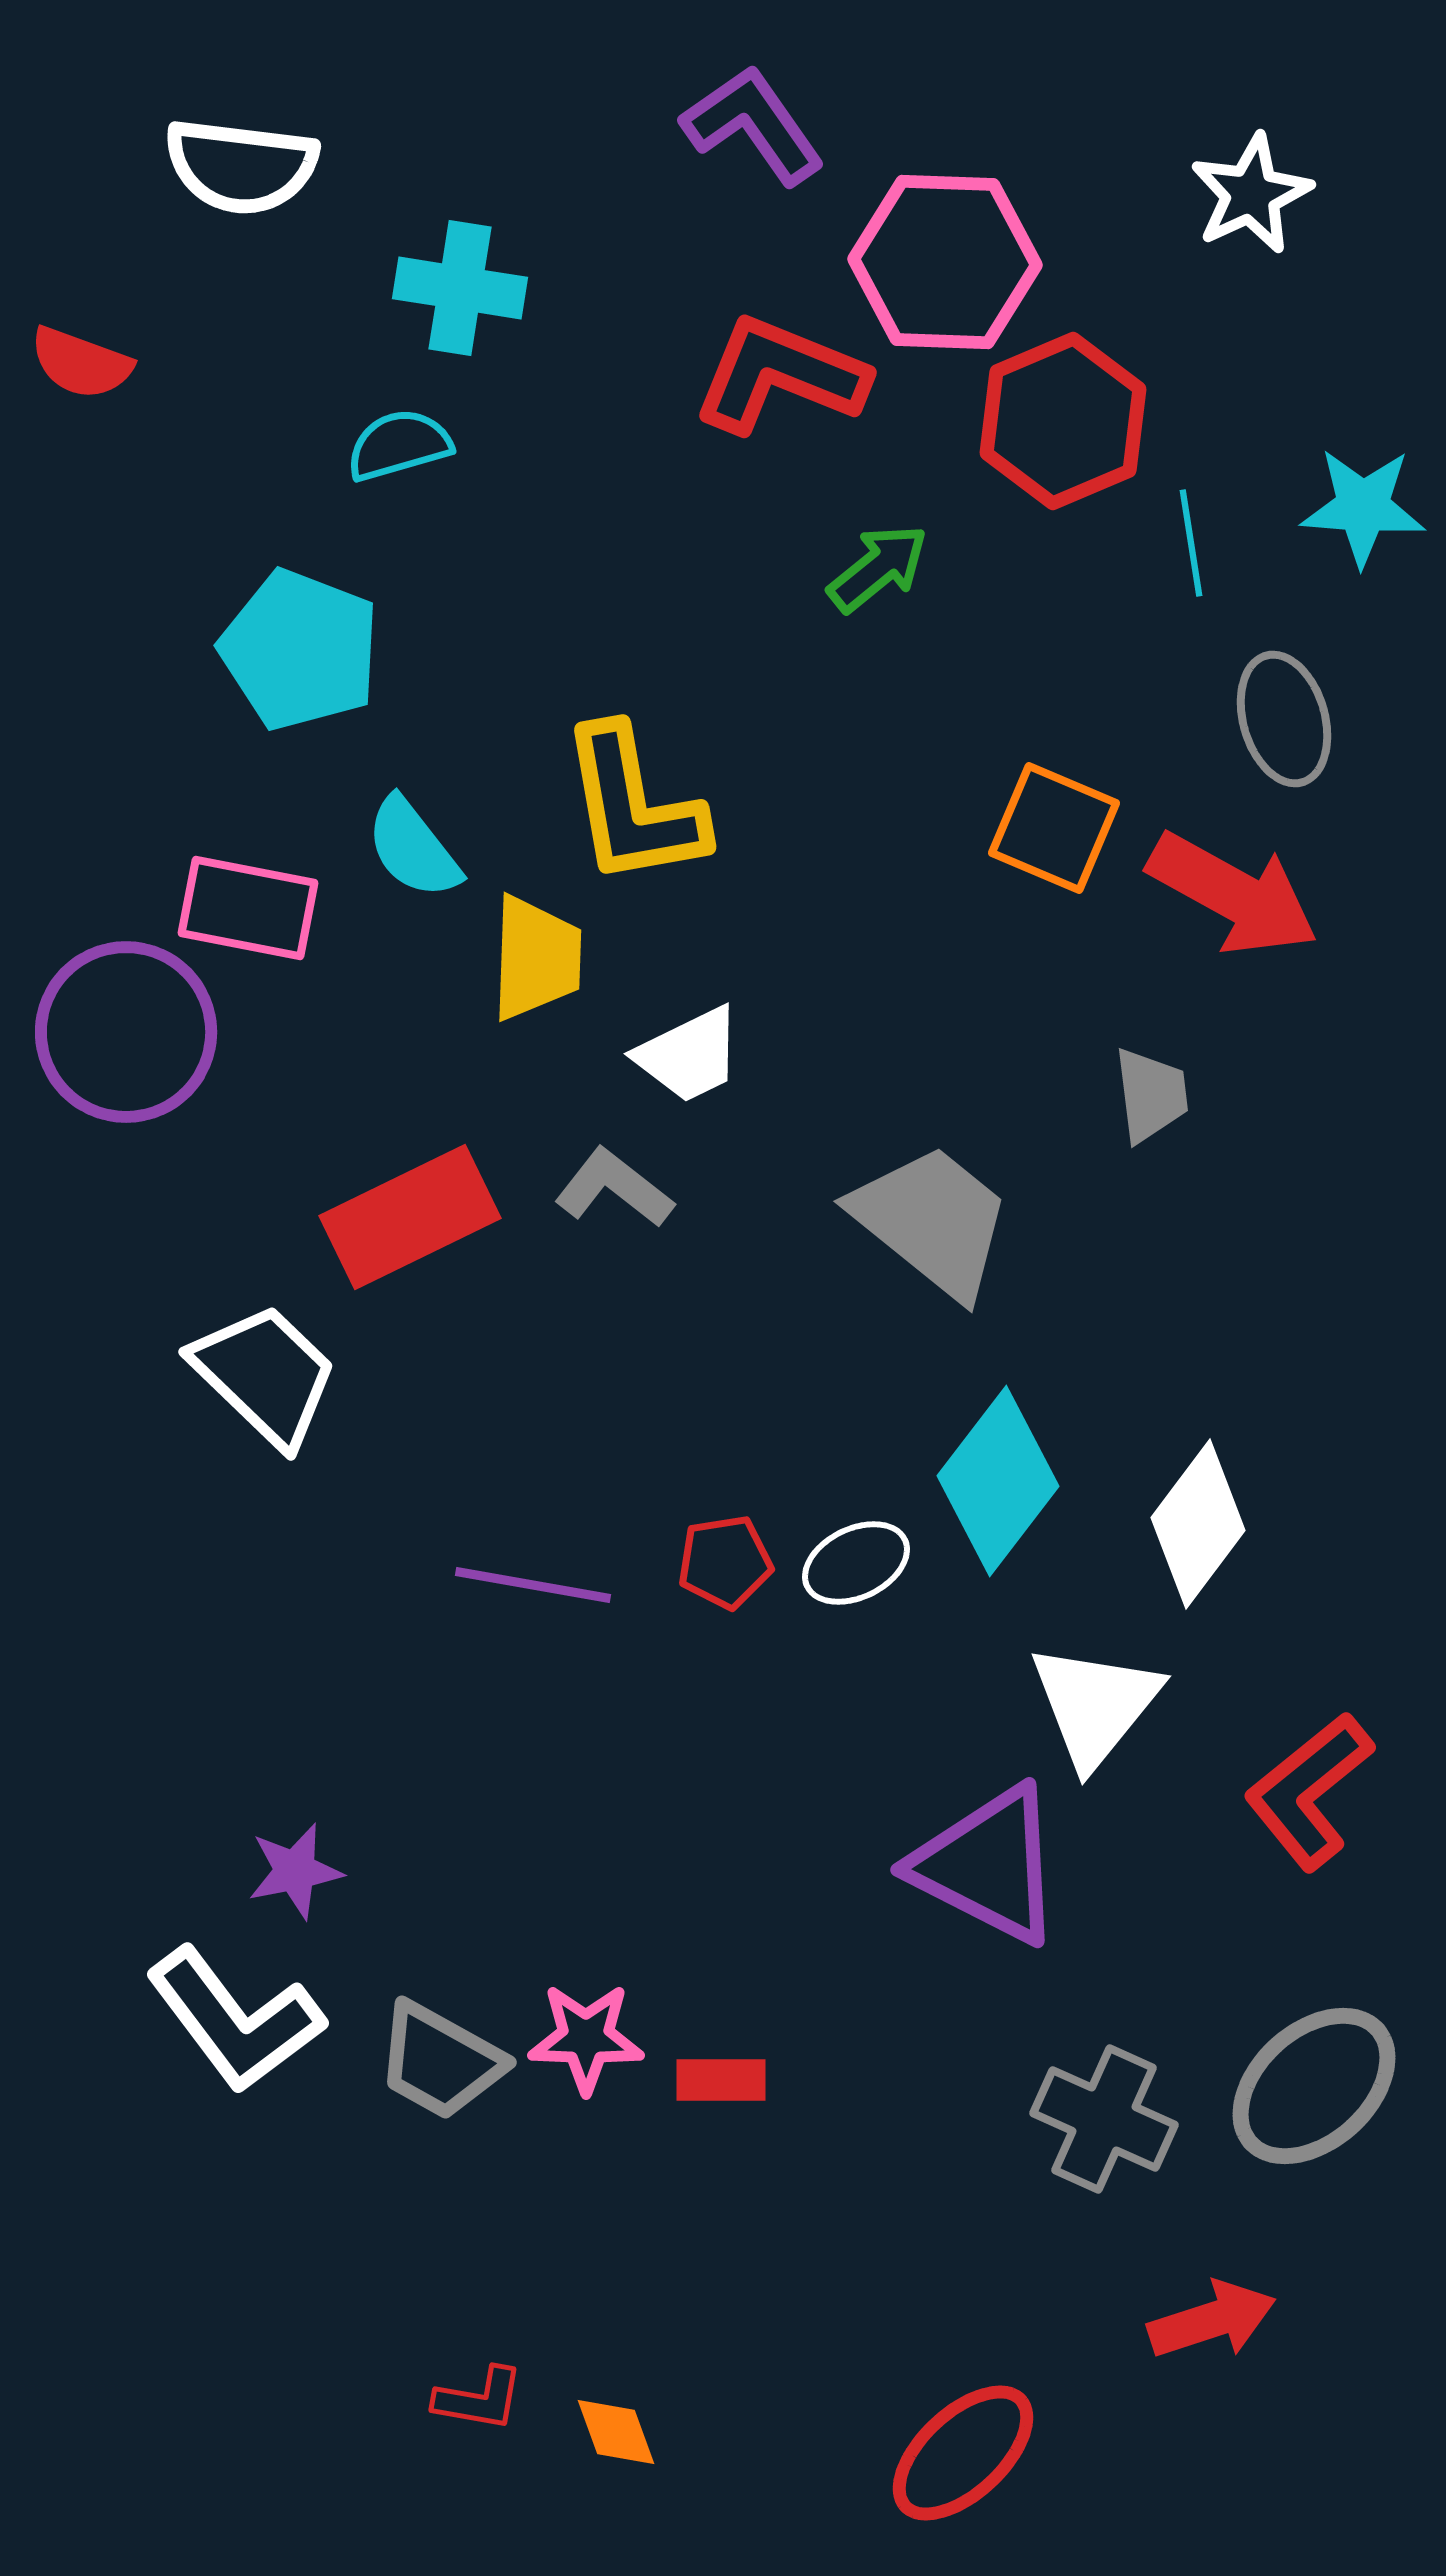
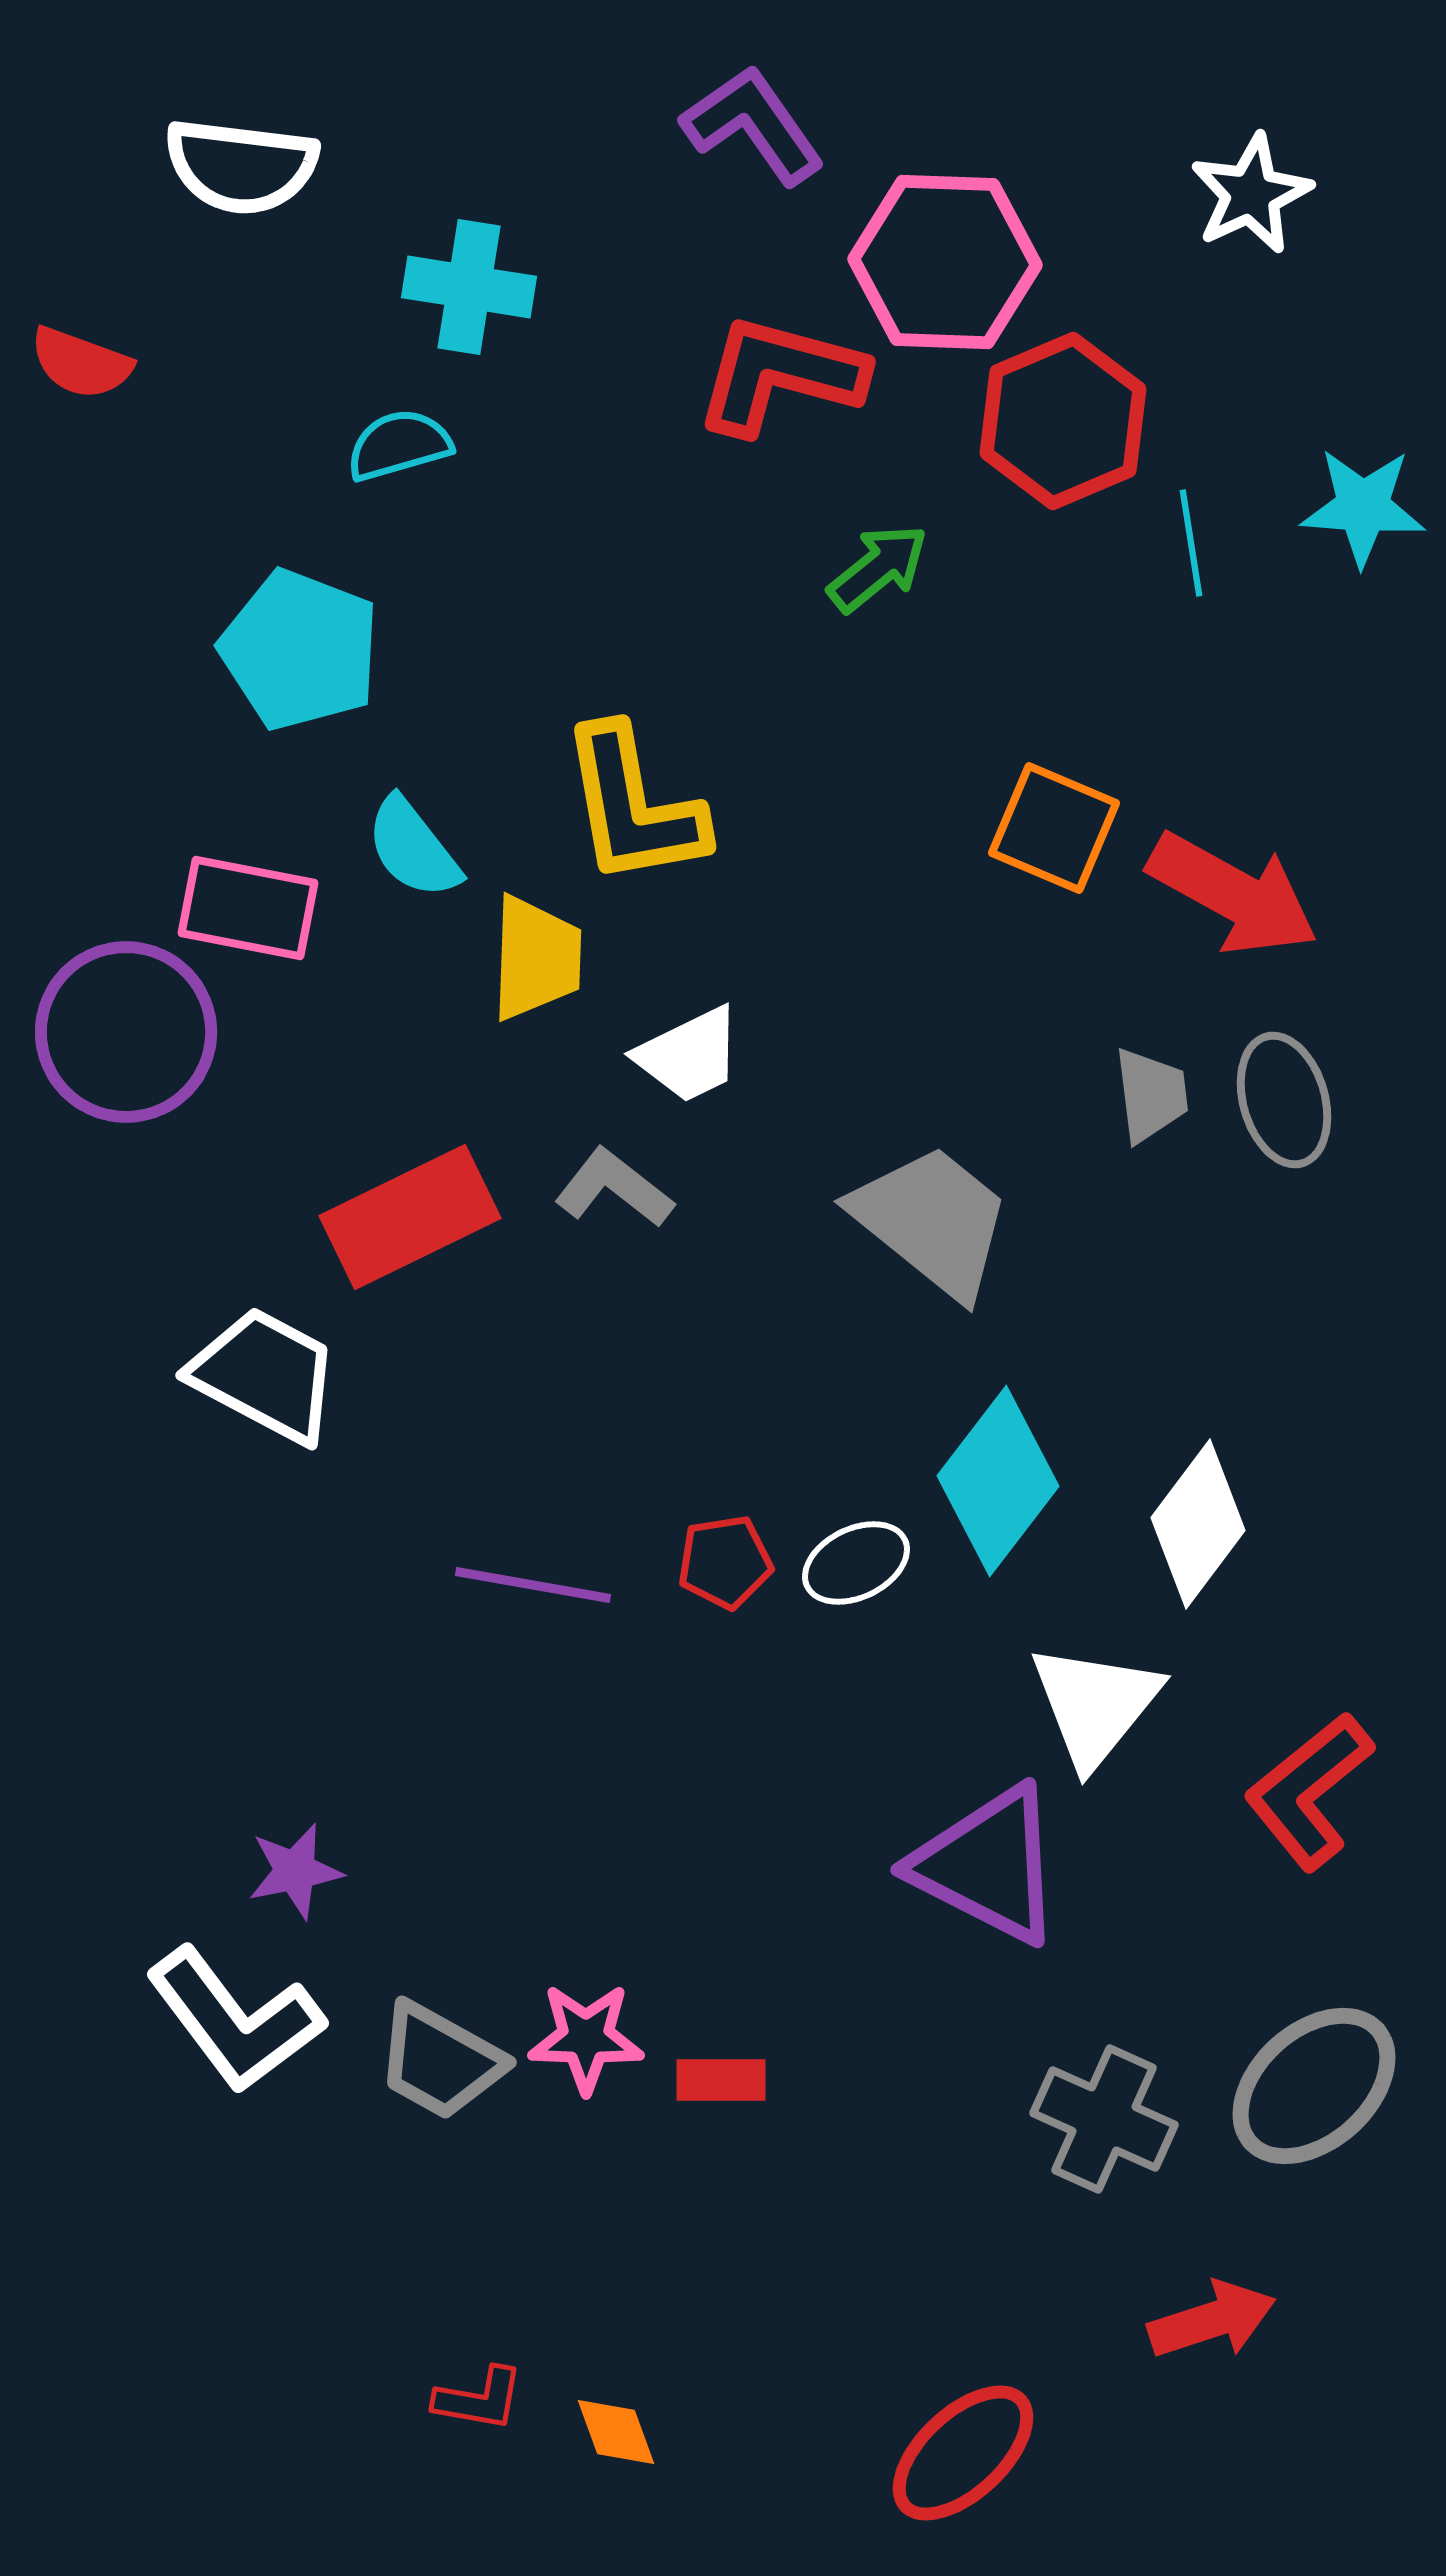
cyan cross at (460, 288): moved 9 px right, 1 px up
red L-shape at (780, 375): rotated 7 degrees counterclockwise
gray ellipse at (1284, 719): moved 381 px down
white trapezoid at (265, 1375): rotated 16 degrees counterclockwise
